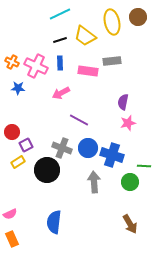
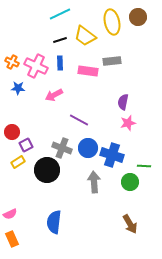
pink arrow: moved 7 px left, 2 px down
